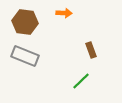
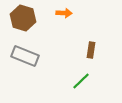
brown hexagon: moved 2 px left, 4 px up; rotated 10 degrees clockwise
brown rectangle: rotated 28 degrees clockwise
